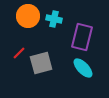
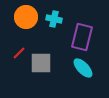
orange circle: moved 2 px left, 1 px down
gray square: rotated 15 degrees clockwise
